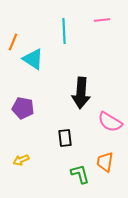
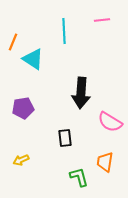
purple pentagon: rotated 20 degrees counterclockwise
green L-shape: moved 1 px left, 3 px down
